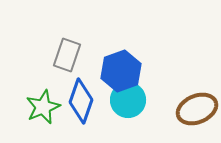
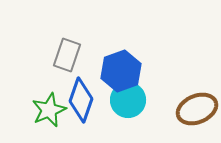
blue diamond: moved 1 px up
green star: moved 6 px right, 3 px down
